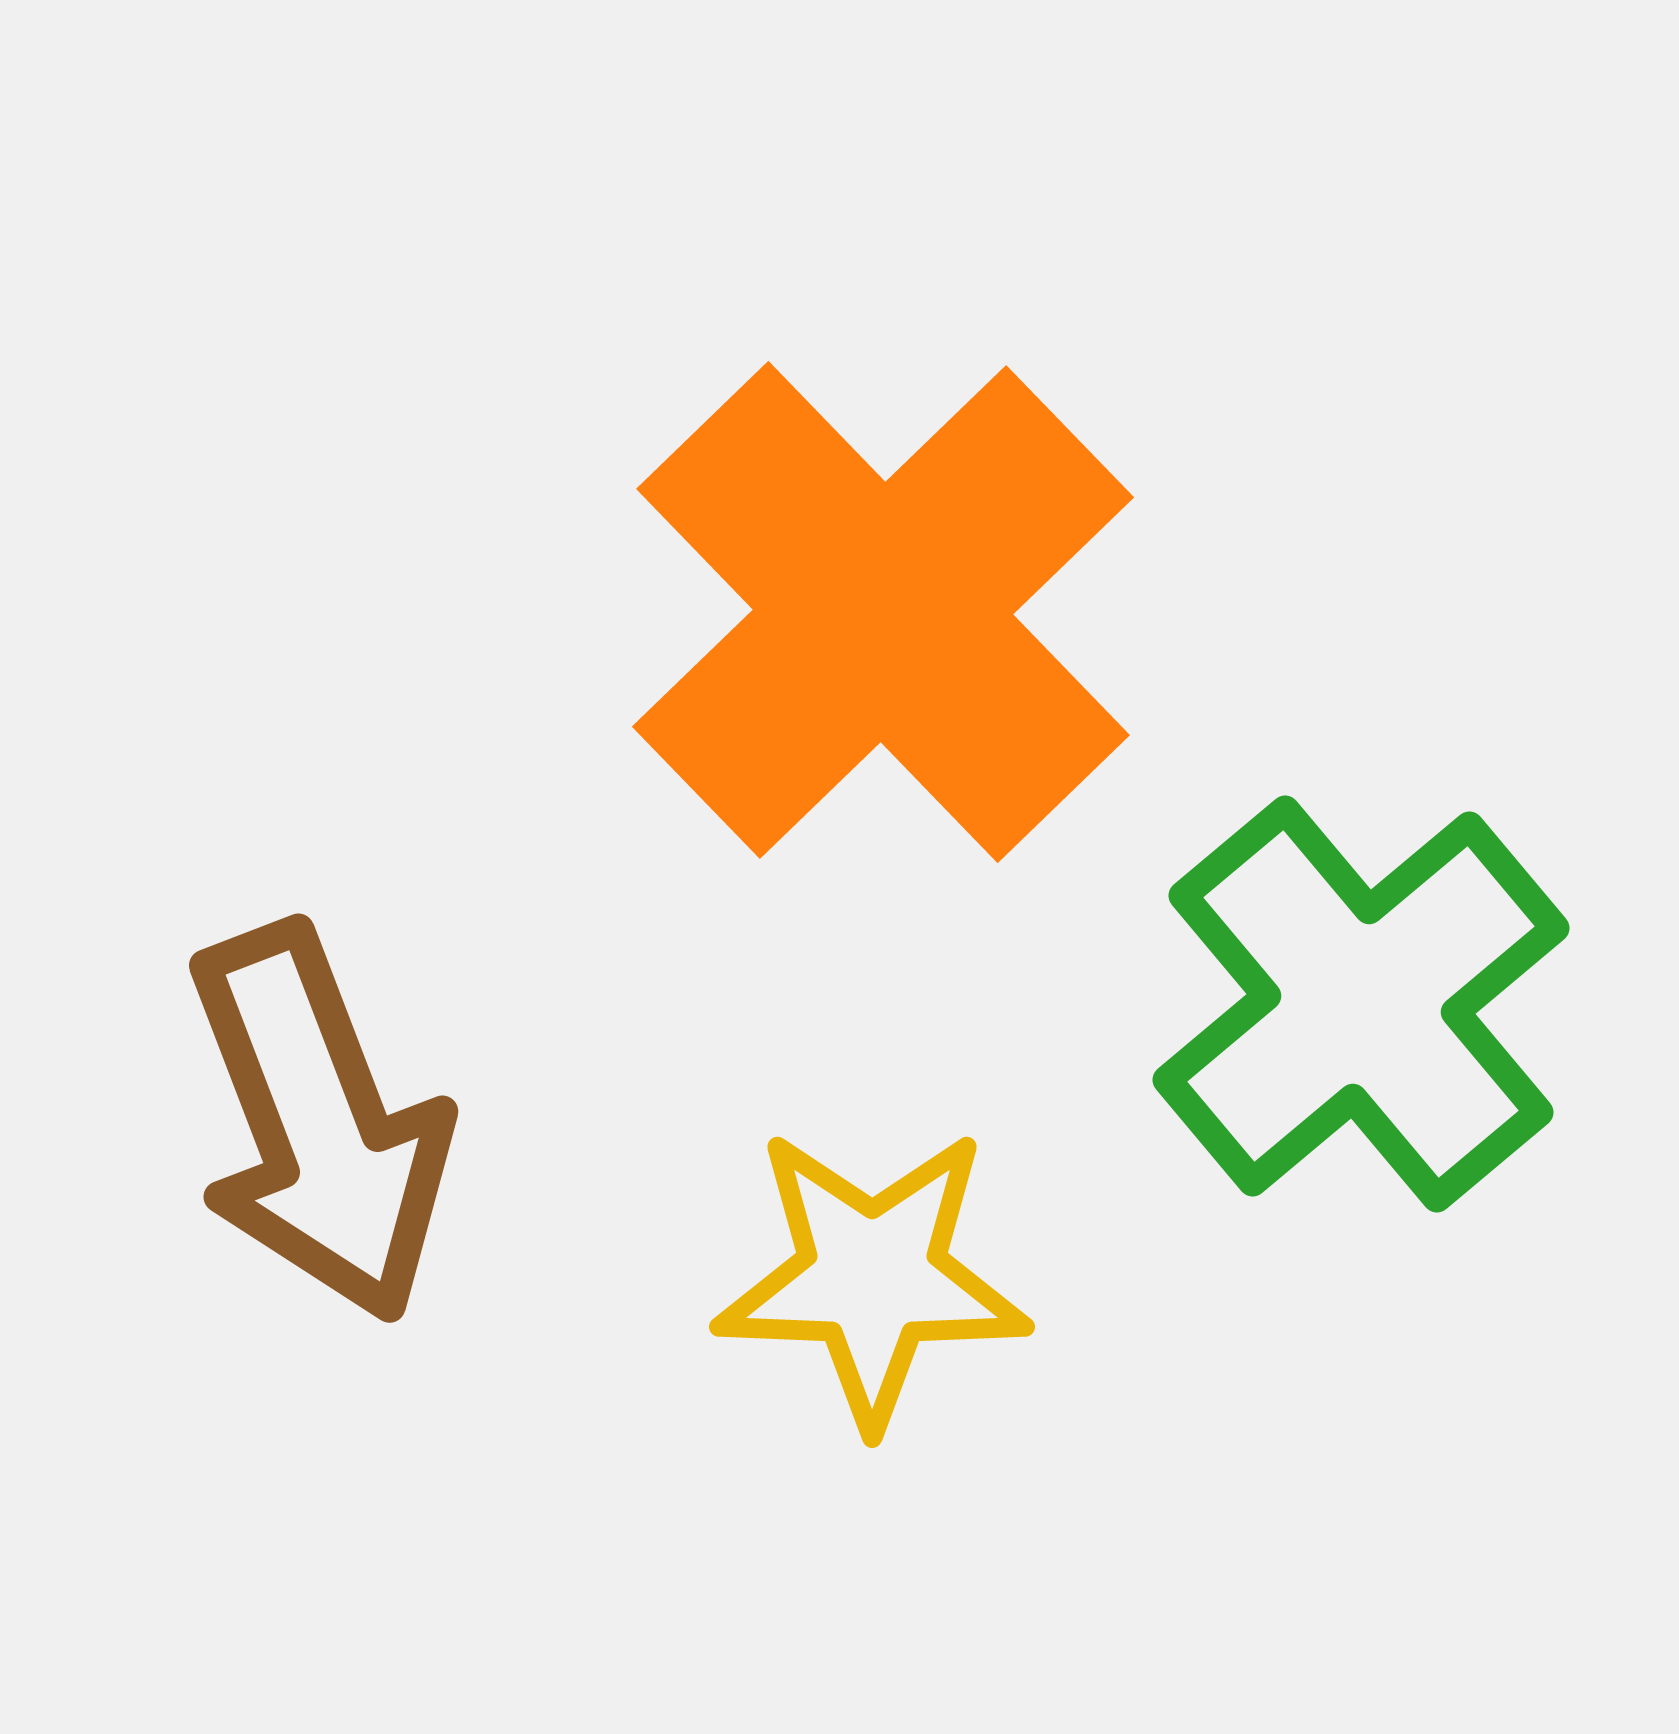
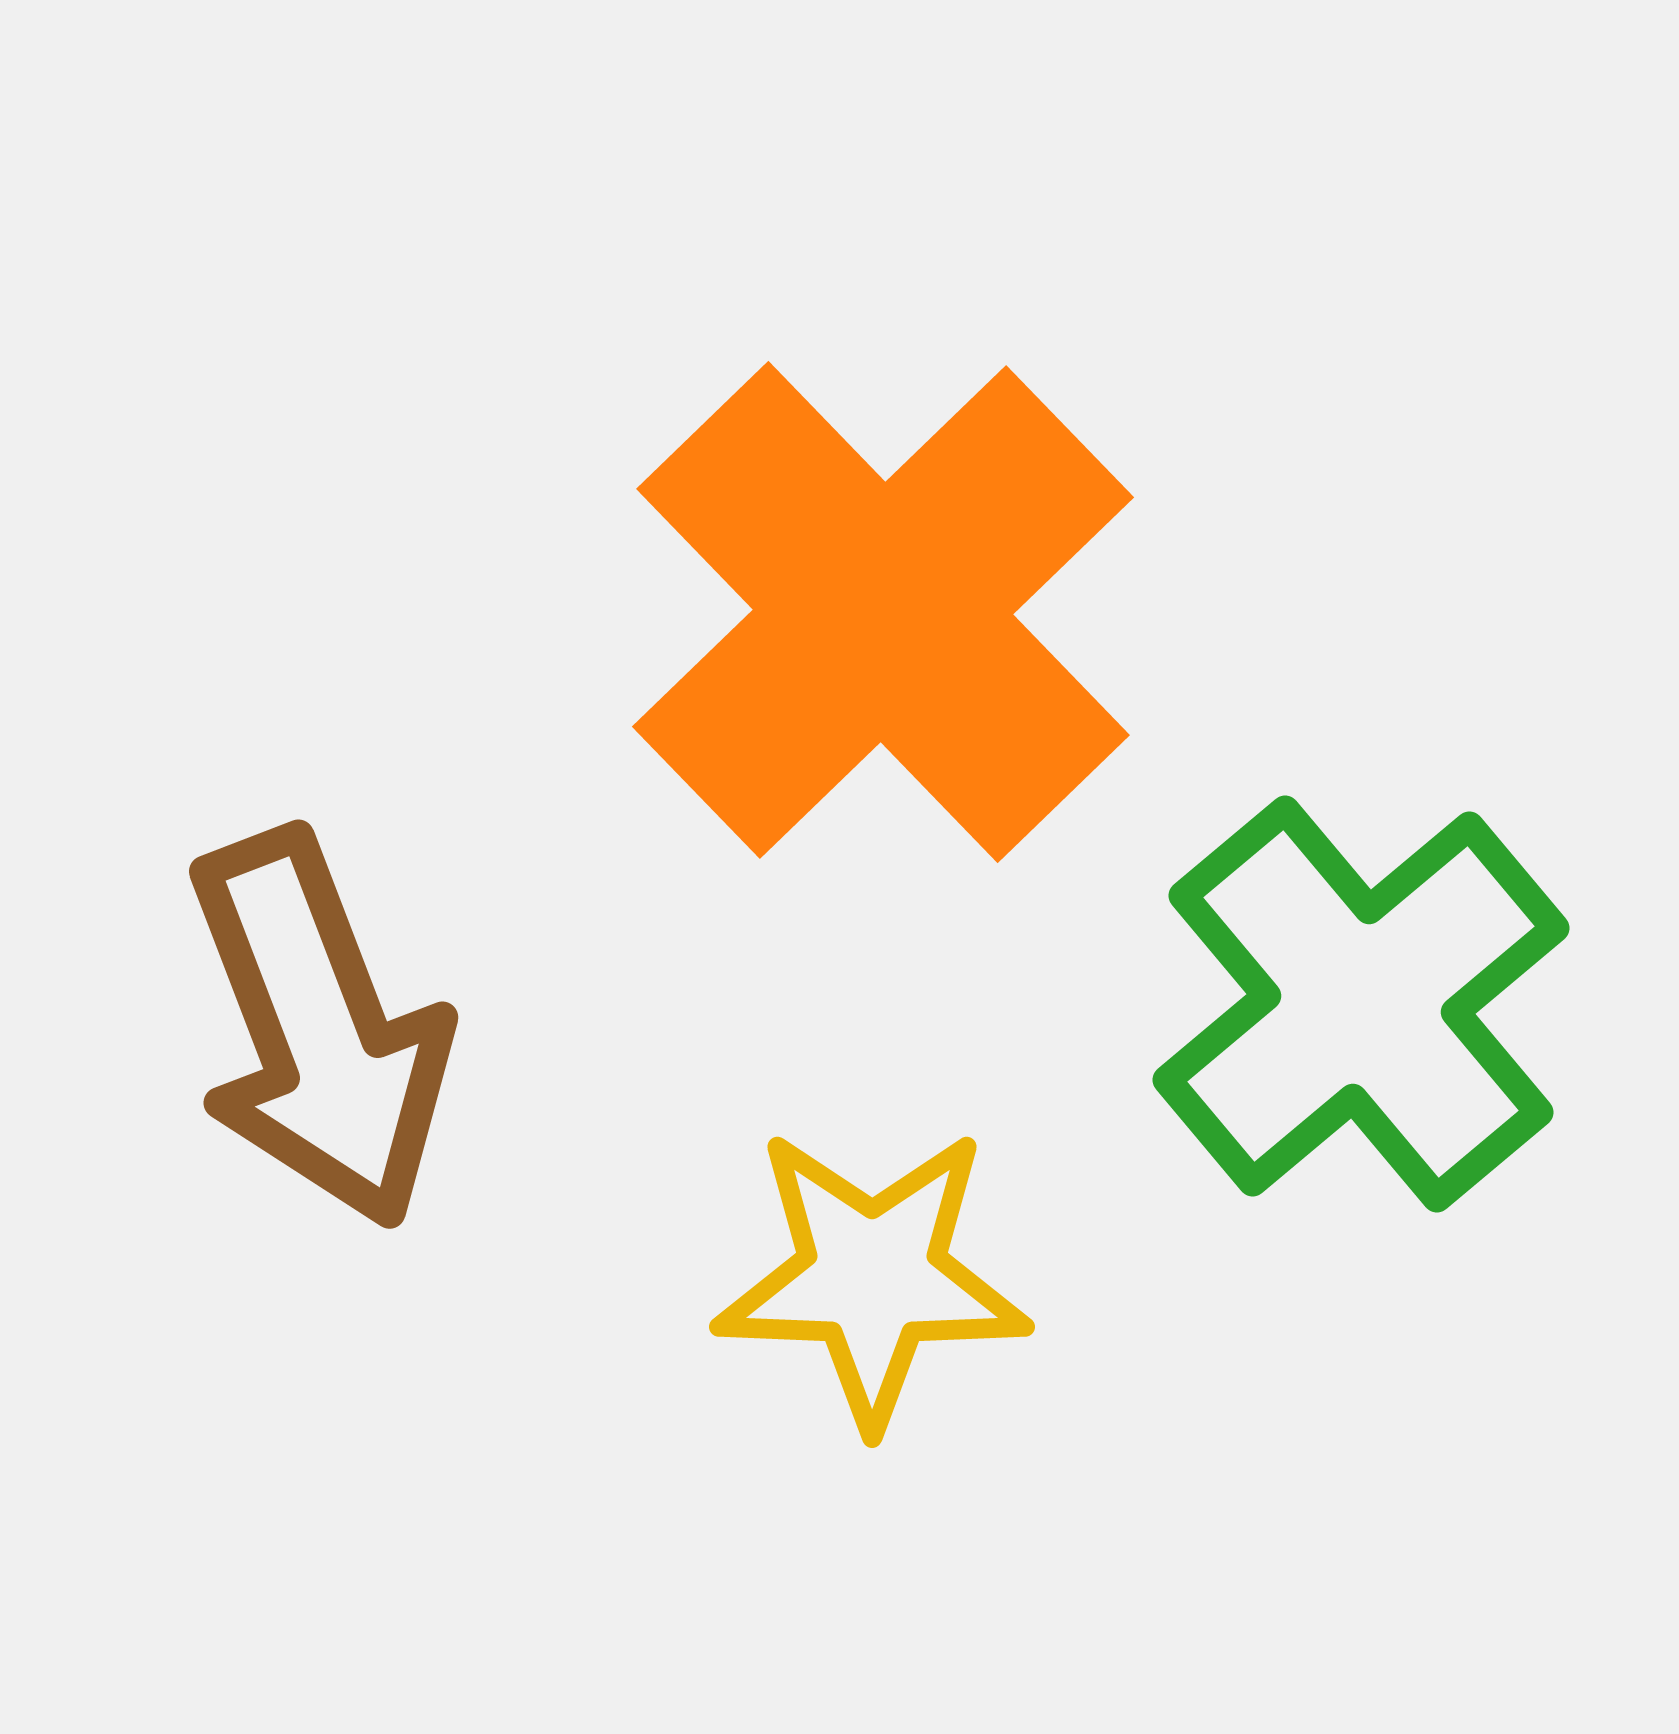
brown arrow: moved 94 px up
